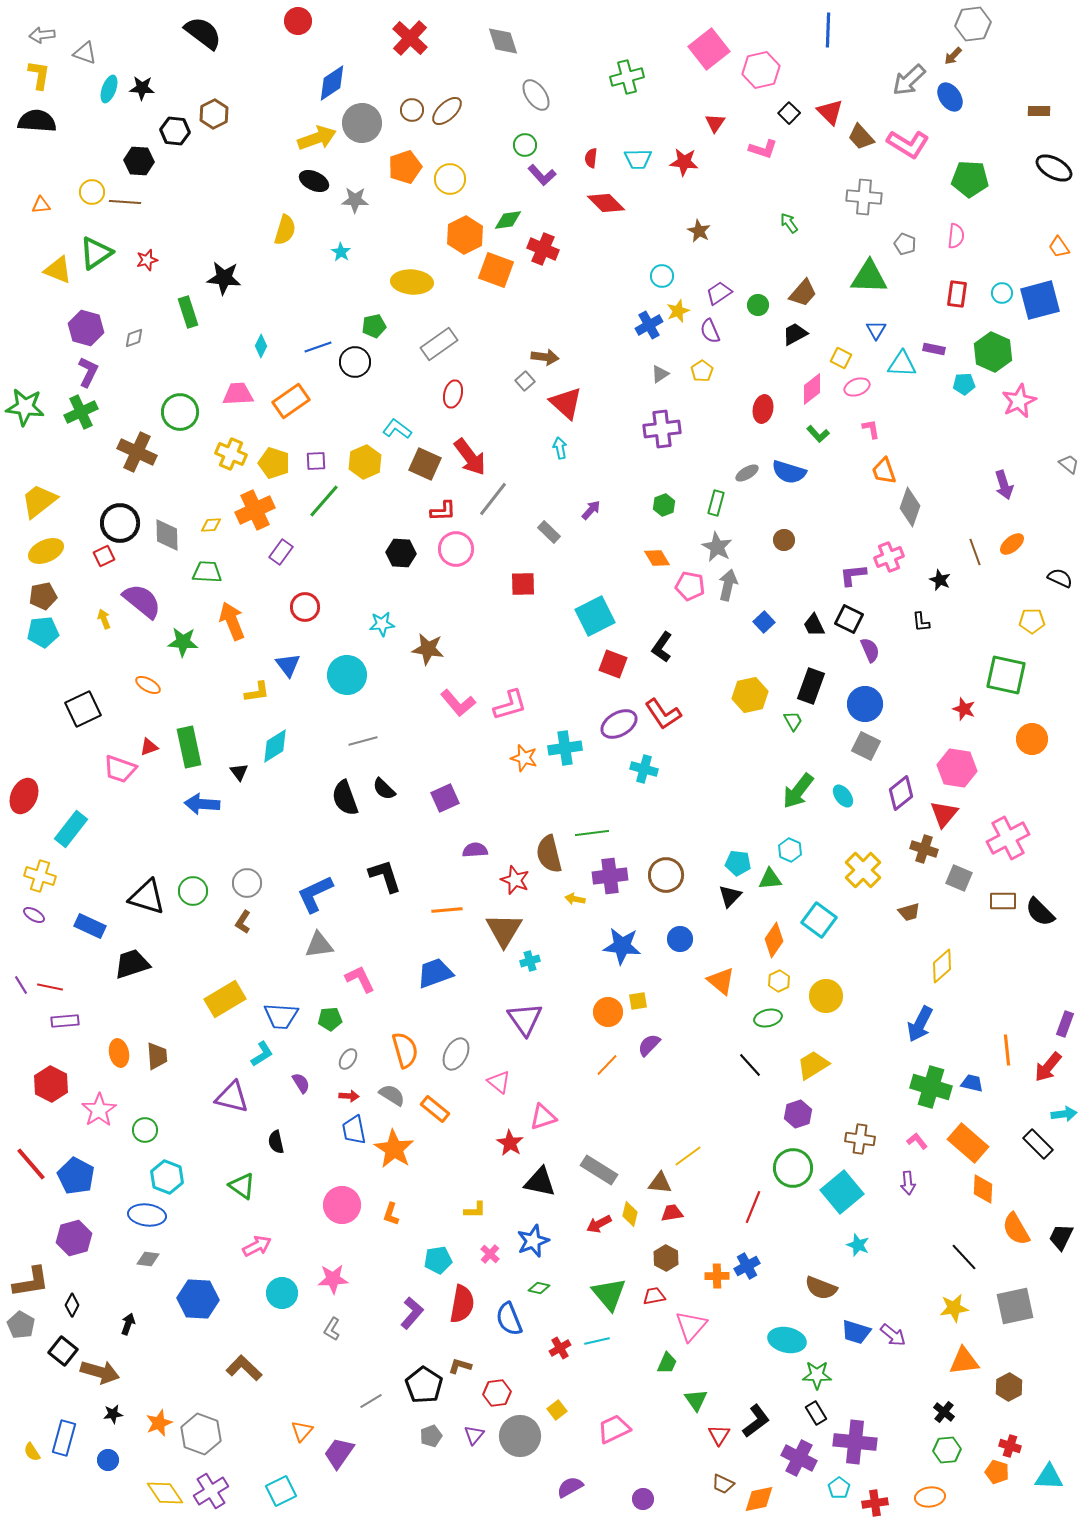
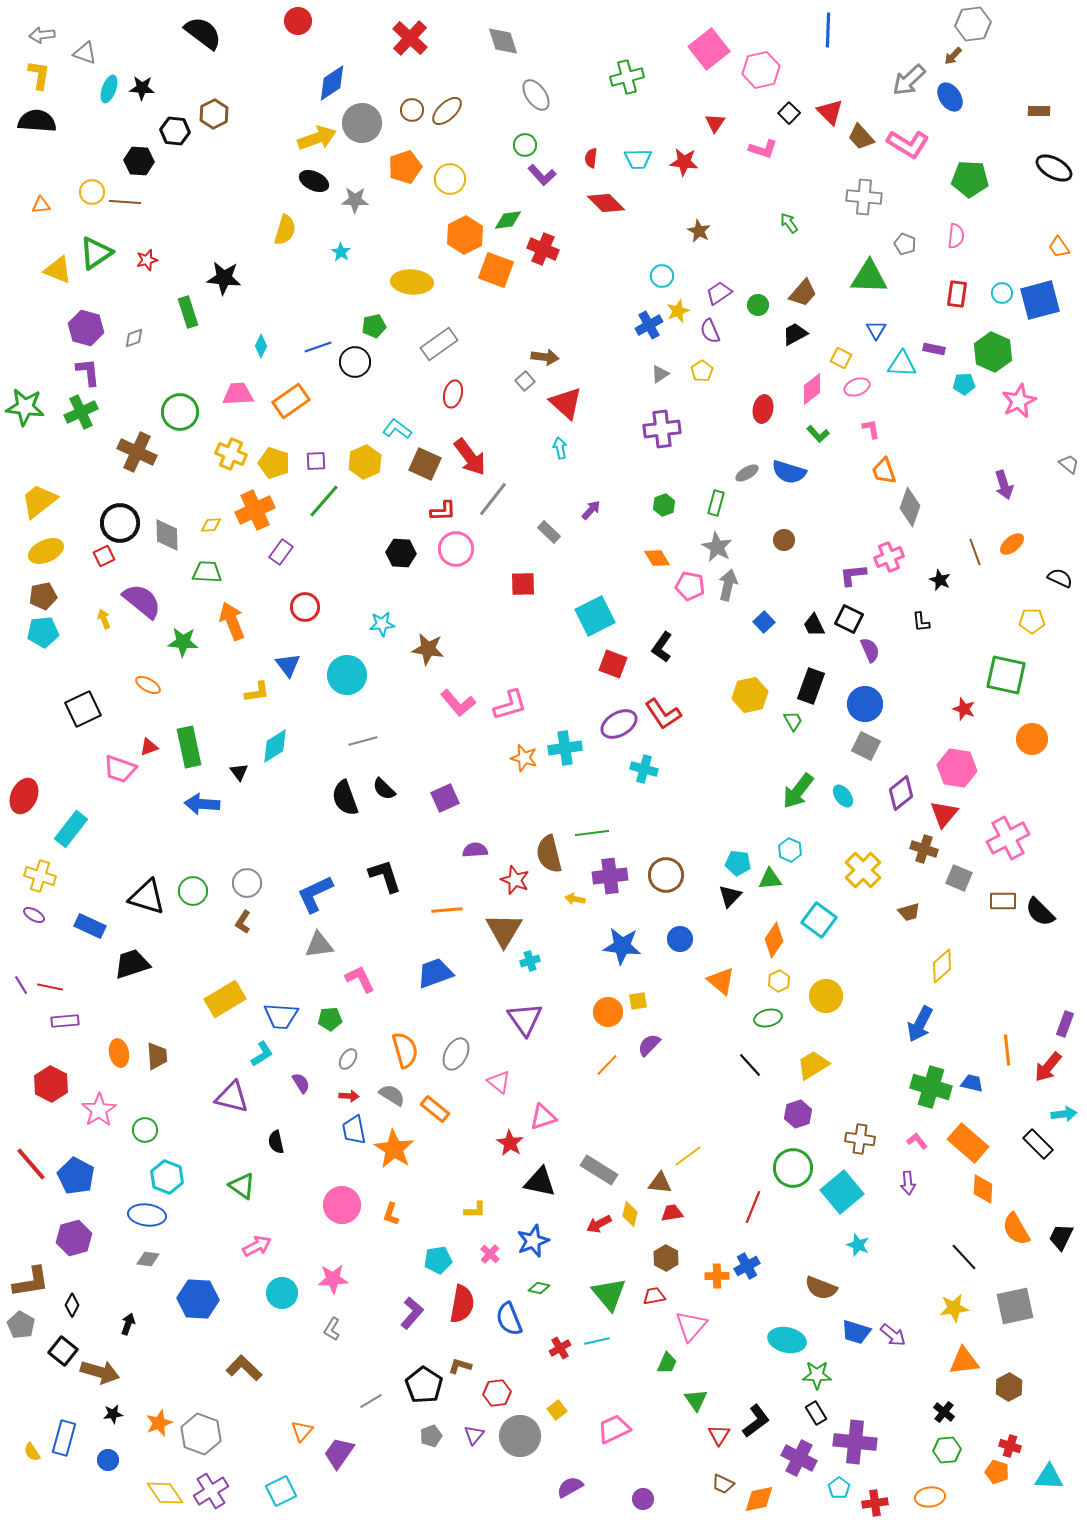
purple L-shape at (88, 372): rotated 32 degrees counterclockwise
